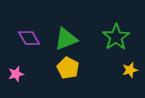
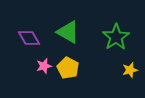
green triangle: moved 2 px right, 7 px up; rotated 50 degrees clockwise
pink star: moved 28 px right, 8 px up
